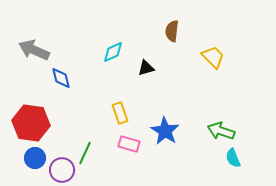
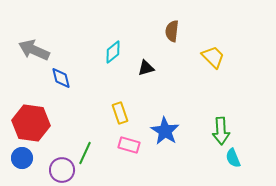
cyan diamond: rotated 15 degrees counterclockwise
green arrow: rotated 112 degrees counterclockwise
pink rectangle: moved 1 px down
blue circle: moved 13 px left
